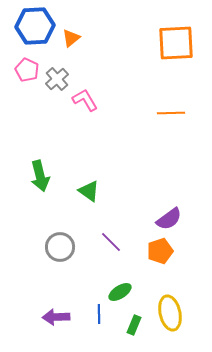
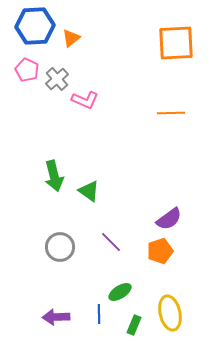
pink L-shape: rotated 144 degrees clockwise
green arrow: moved 14 px right
